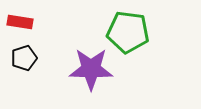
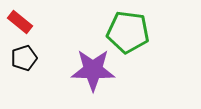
red rectangle: rotated 30 degrees clockwise
purple star: moved 2 px right, 1 px down
